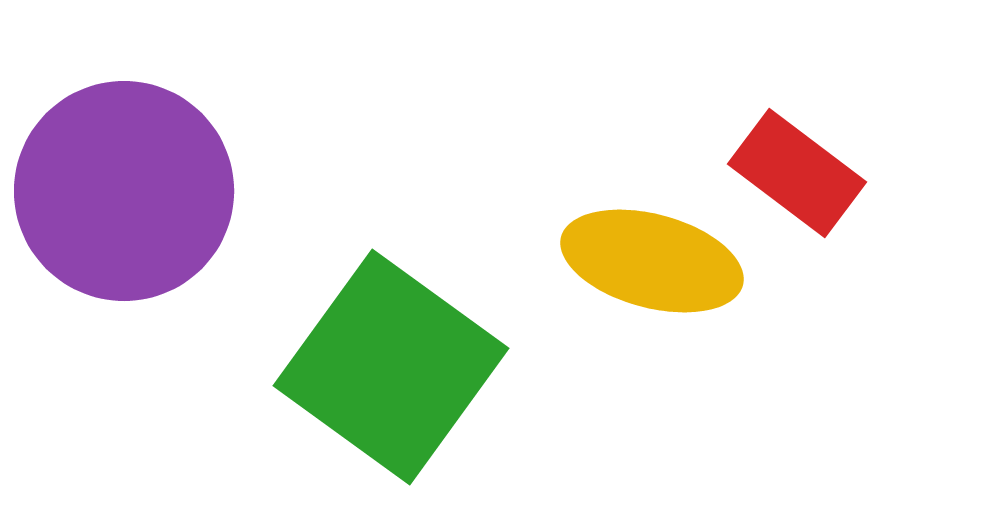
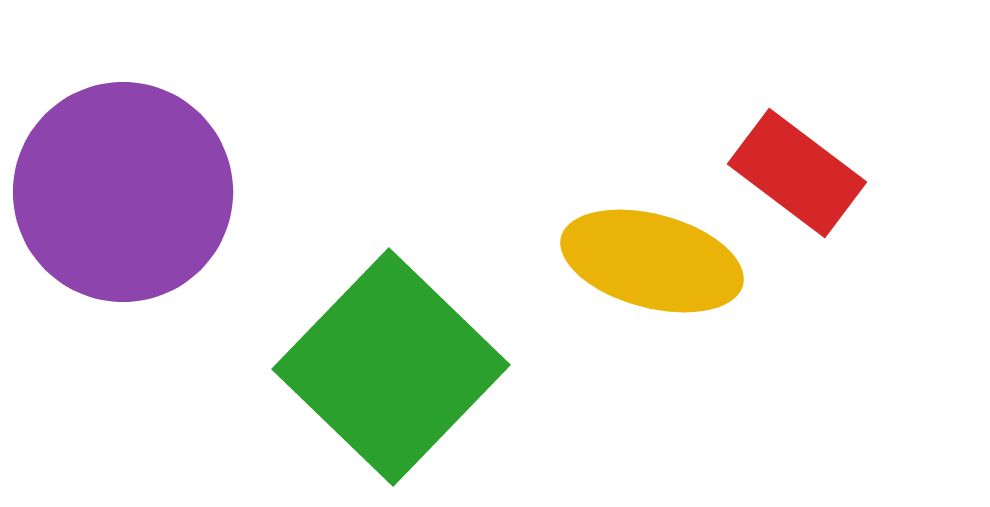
purple circle: moved 1 px left, 1 px down
green square: rotated 8 degrees clockwise
